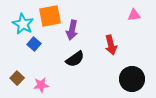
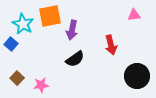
blue square: moved 23 px left
black circle: moved 5 px right, 3 px up
